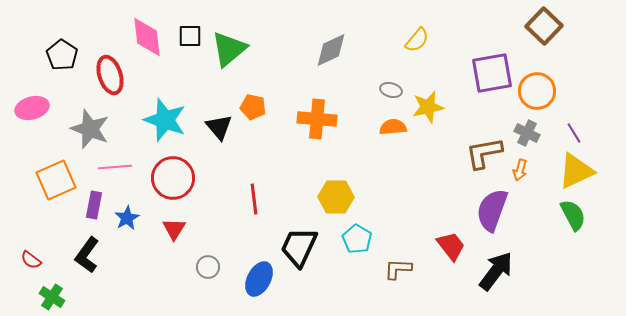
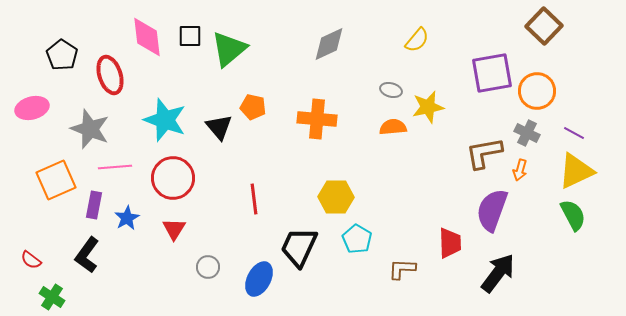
gray diamond at (331, 50): moved 2 px left, 6 px up
purple line at (574, 133): rotated 30 degrees counterclockwise
red trapezoid at (451, 246): moved 1 px left, 3 px up; rotated 36 degrees clockwise
brown L-shape at (398, 269): moved 4 px right
black arrow at (496, 271): moved 2 px right, 2 px down
